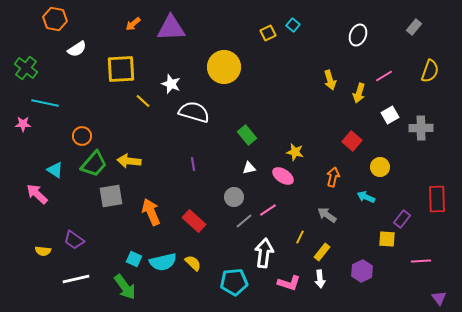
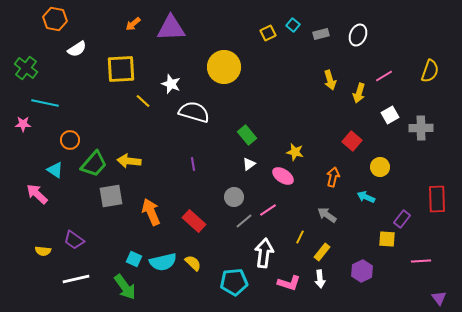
gray rectangle at (414, 27): moved 93 px left, 7 px down; rotated 35 degrees clockwise
orange circle at (82, 136): moved 12 px left, 4 px down
white triangle at (249, 168): moved 4 px up; rotated 24 degrees counterclockwise
